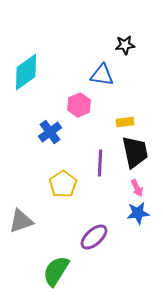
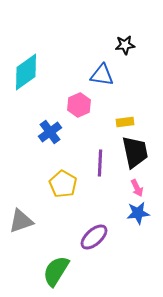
yellow pentagon: rotated 8 degrees counterclockwise
